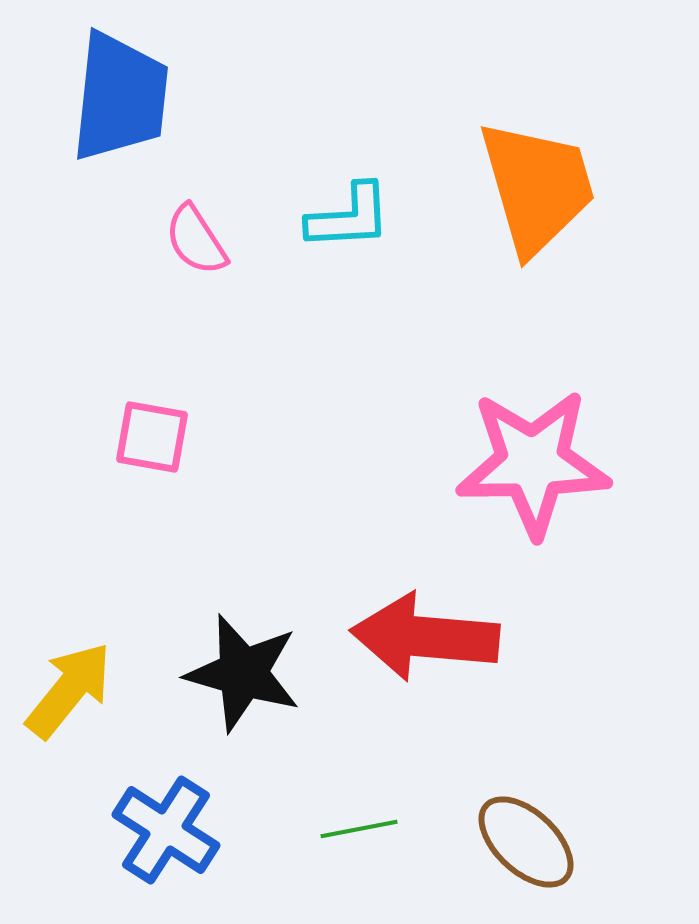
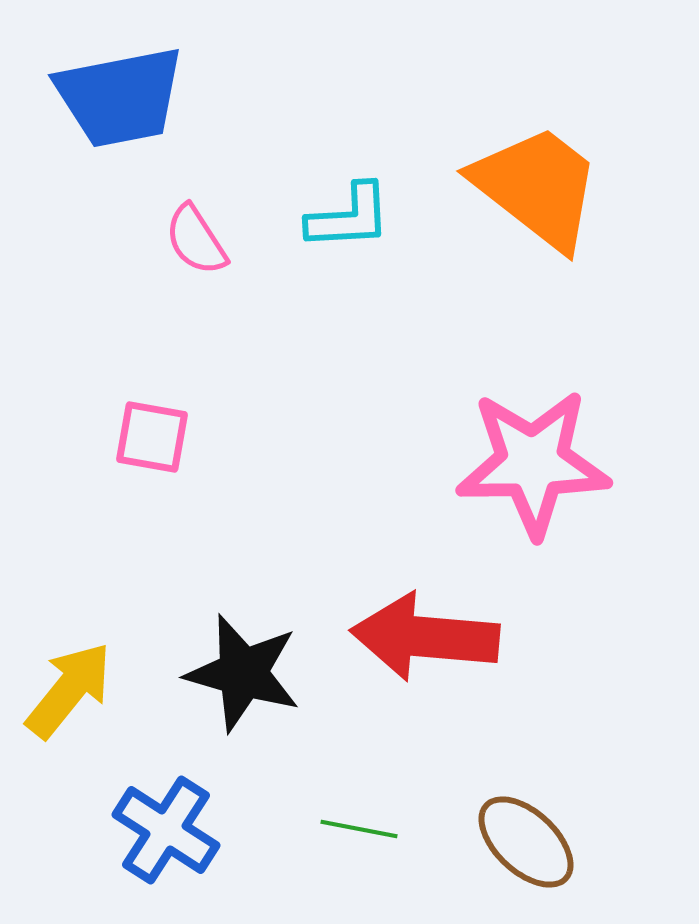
blue trapezoid: rotated 73 degrees clockwise
orange trapezoid: rotated 36 degrees counterclockwise
green line: rotated 22 degrees clockwise
